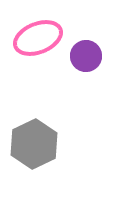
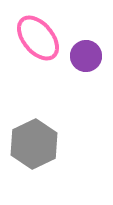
pink ellipse: rotated 72 degrees clockwise
